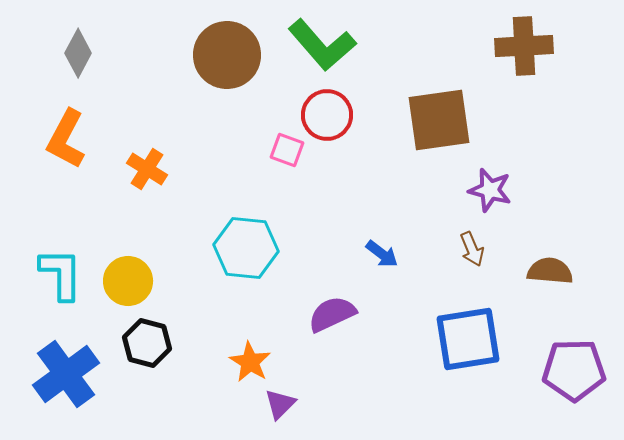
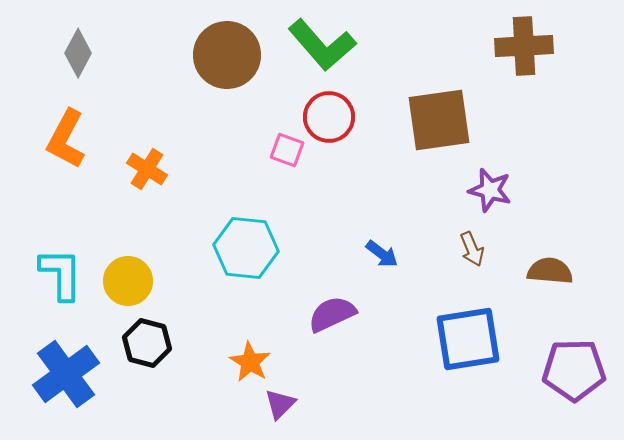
red circle: moved 2 px right, 2 px down
